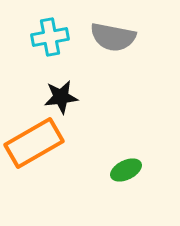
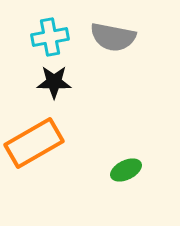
black star: moved 7 px left, 15 px up; rotated 8 degrees clockwise
